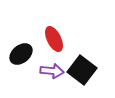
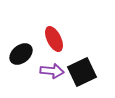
black square: moved 2 px down; rotated 28 degrees clockwise
